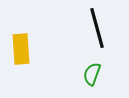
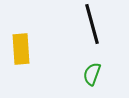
black line: moved 5 px left, 4 px up
